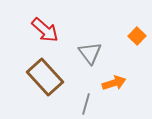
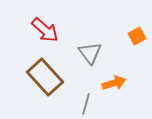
orange square: rotated 18 degrees clockwise
